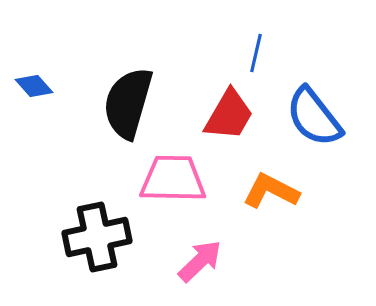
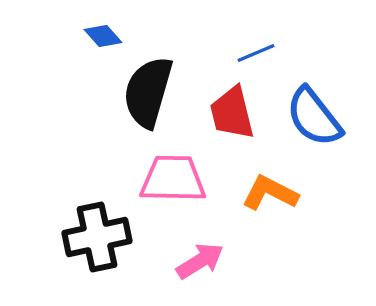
blue line: rotated 54 degrees clockwise
blue diamond: moved 69 px right, 50 px up
black semicircle: moved 20 px right, 11 px up
red trapezoid: moved 3 px right, 2 px up; rotated 136 degrees clockwise
orange L-shape: moved 1 px left, 2 px down
pink arrow: rotated 12 degrees clockwise
